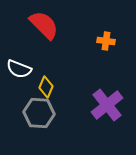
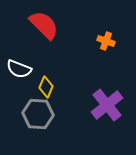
orange cross: rotated 12 degrees clockwise
gray hexagon: moved 1 px left, 1 px down
